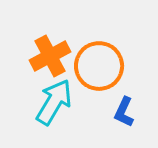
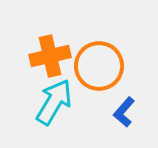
orange cross: rotated 15 degrees clockwise
blue L-shape: rotated 16 degrees clockwise
